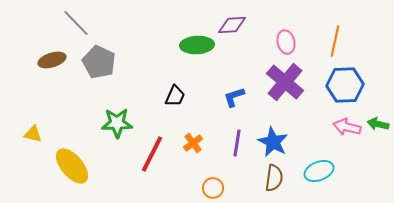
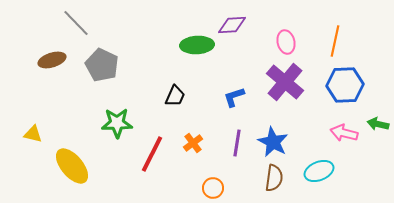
gray pentagon: moved 3 px right, 3 px down
pink arrow: moved 3 px left, 6 px down
